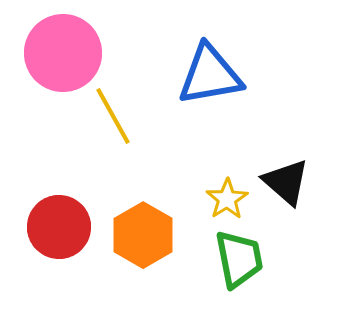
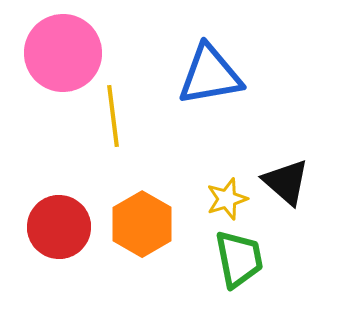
yellow line: rotated 22 degrees clockwise
yellow star: rotated 15 degrees clockwise
orange hexagon: moved 1 px left, 11 px up
